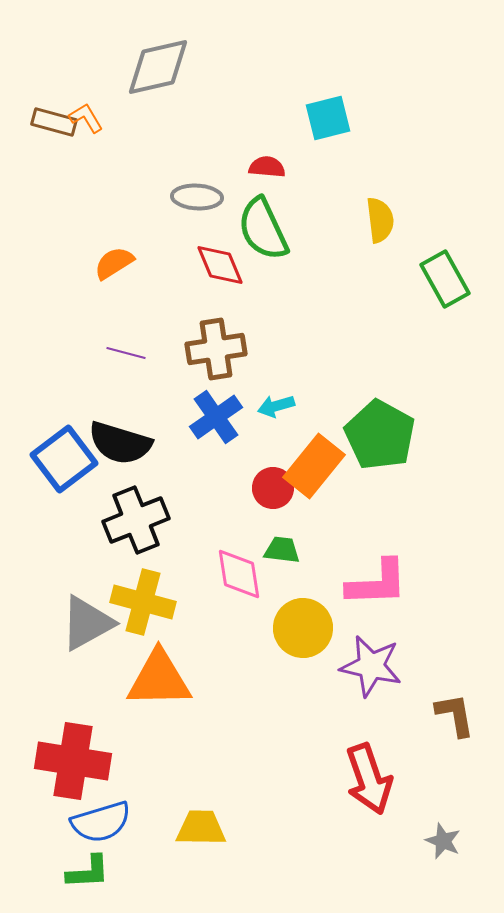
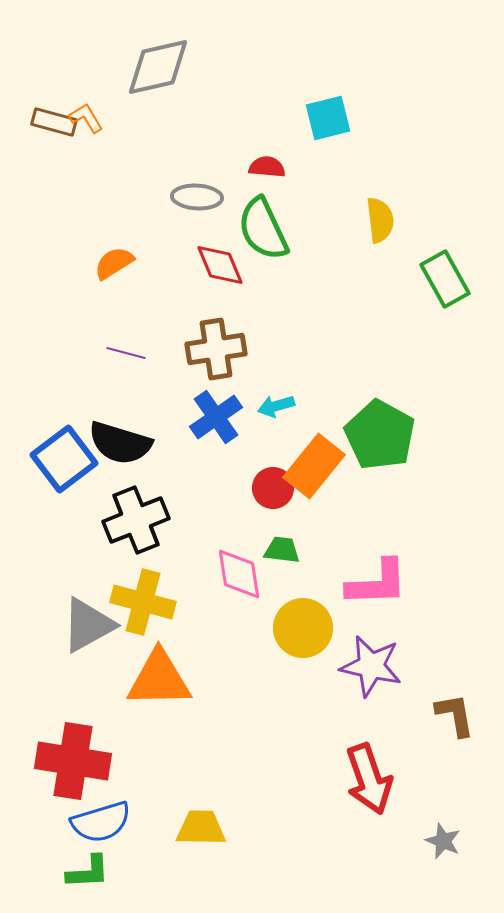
gray triangle: moved 1 px right, 2 px down
